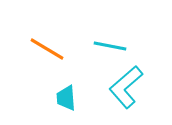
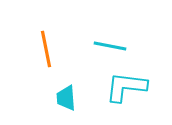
orange line: moved 1 px left; rotated 48 degrees clockwise
cyan L-shape: rotated 48 degrees clockwise
